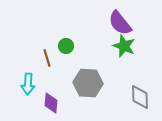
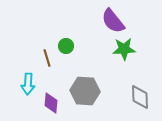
purple semicircle: moved 7 px left, 2 px up
green star: moved 3 px down; rotated 25 degrees counterclockwise
gray hexagon: moved 3 px left, 8 px down
